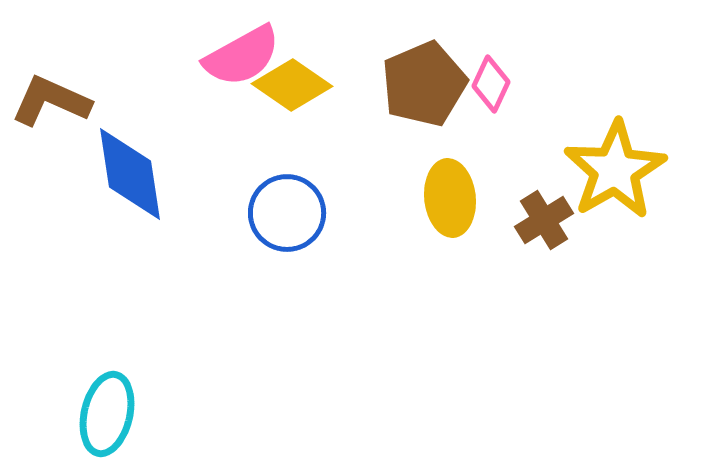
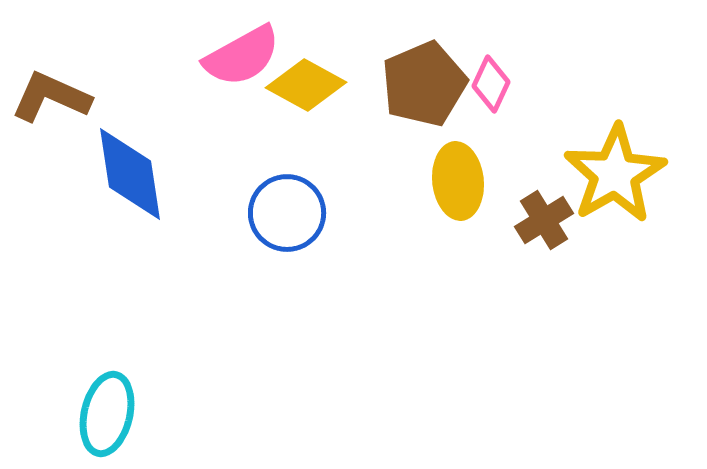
yellow diamond: moved 14 px right; rotated 6 degrees counterclockwise
brown L-shape: moved 4 px up
yellow star: moved 4 px down
yellow ellipse: moved 8 px right, 17 px up
